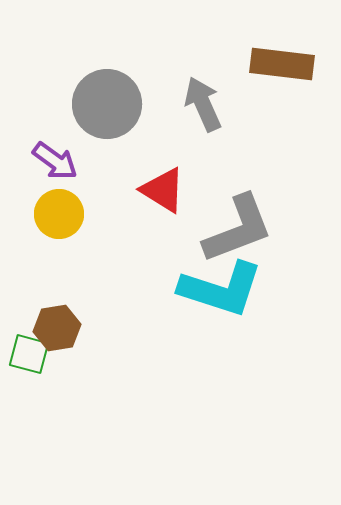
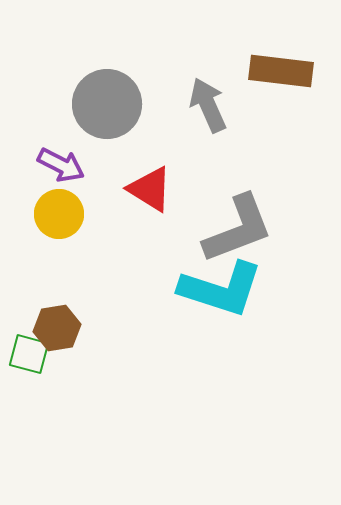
brown rectangle: moved 1 px left, 7 px down
gray arrow: moved 5 px right, 1 px down
purple arrow: moved 6 px right, 4 px down; rotated 9 degrees counterclockwise
red triangle: moved 13 px left, 1 px up
